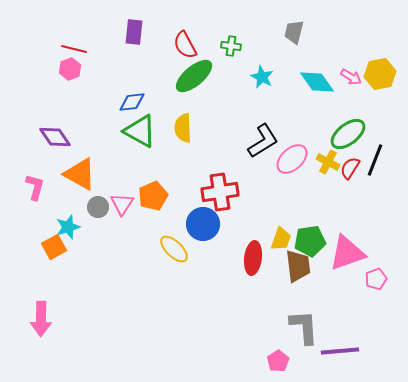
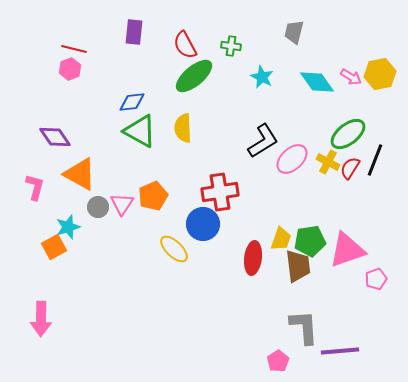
pink triangle at (347, 253): moved 3 px up
